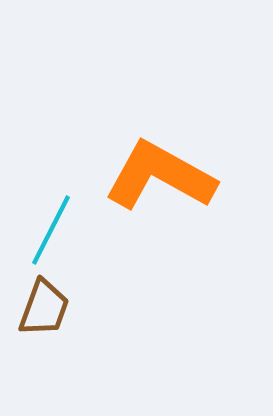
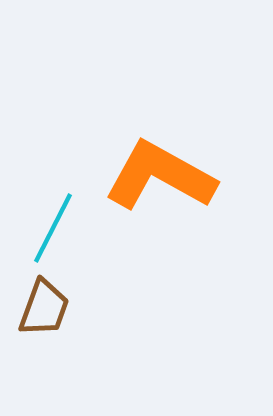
cyan line: moved 2 px right, 2 px up
